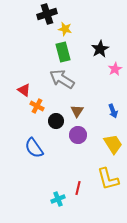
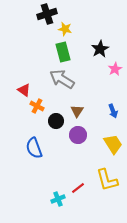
blue semicircle: rotated 15 degrees clockwise
yellow L-shape: moved 1 px left, 1 px down
red line: rotated 40 degrees clockwise
